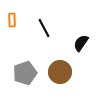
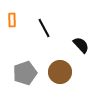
black semicircle: moved 2 px down; rotated 102 degrees clockwise
